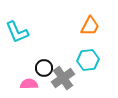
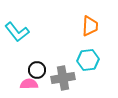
orange trapezoid: rotated 25 degrees counterclockwise
cyan L-shape: rotated 15 degrees counterclockwise
black circle: moved 7 px left, 2 px down
gray cross: rotated 25 degrees clockwise
